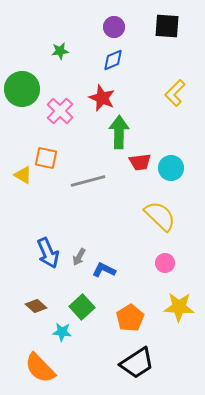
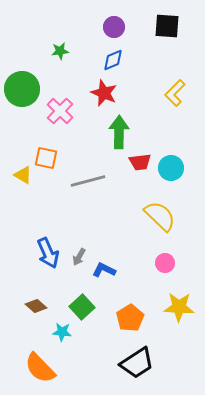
red star: moved 2 px right, 5 px up
